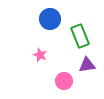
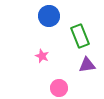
blue circle: moved 1 px left, 3 px up
pink star: moved 2 px right, 1 px down
pink circle: moved 5 px left, 7 px down
